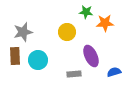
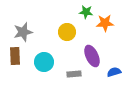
purple ellipse: moved 1 px right
cyan circle: moved 6 px right, 2 px down
